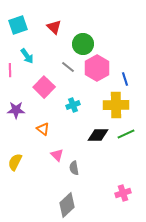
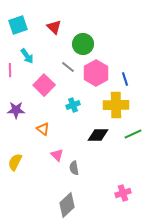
pink hexagon: moved 1 px left, 5 px down
pink square: moved 2 px up
green line: moved 7 px right
